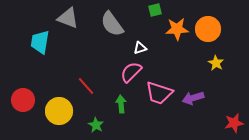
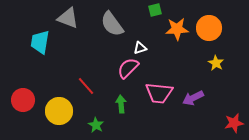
orange circle: moved 1 px right, 1 px up
pink semicircle: moved 3 px left, 4 px up
pink trapezoid: rotated 12 degrees counterclockwise
purple arrow: rotated 10 degrees counterclockwise
